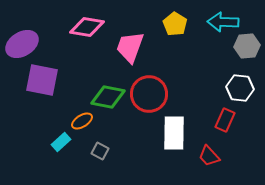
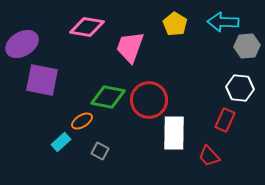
red circle: moved 6 px down
